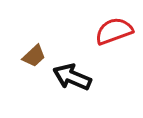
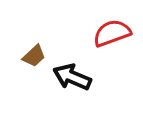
red semicircle: moved 2 px left, 2 px down
